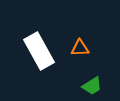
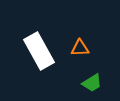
green trapezoid: moved 3 px up
